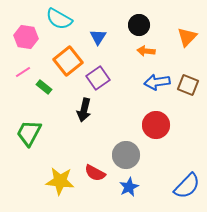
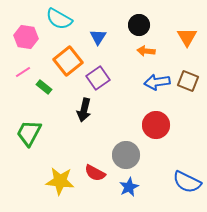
orange triangle: rotated 15 degrees counterclockwise
brown square: moved 4 px up
blue semicircle: moved 4 px up; rotated 72 degrees clockwise
